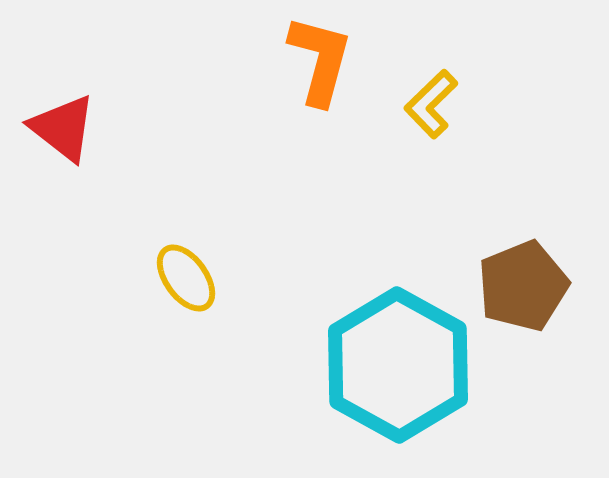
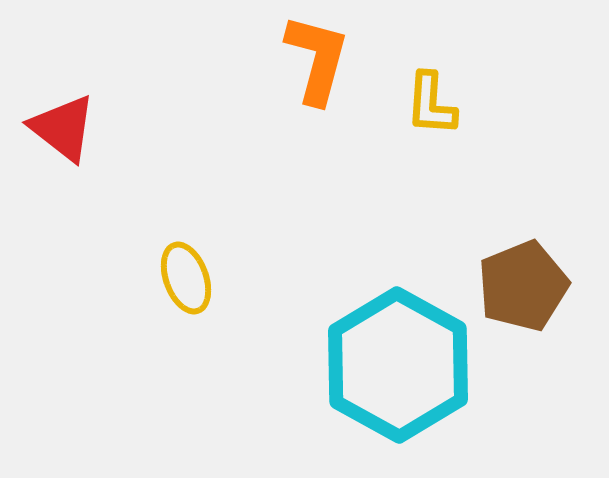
orange L-shape: moved 3 px left, 1 px up
yellow L-shape: rotated 42 degrees counterclockwise
yellow ellipse: rotated 16 degrees clockwise
